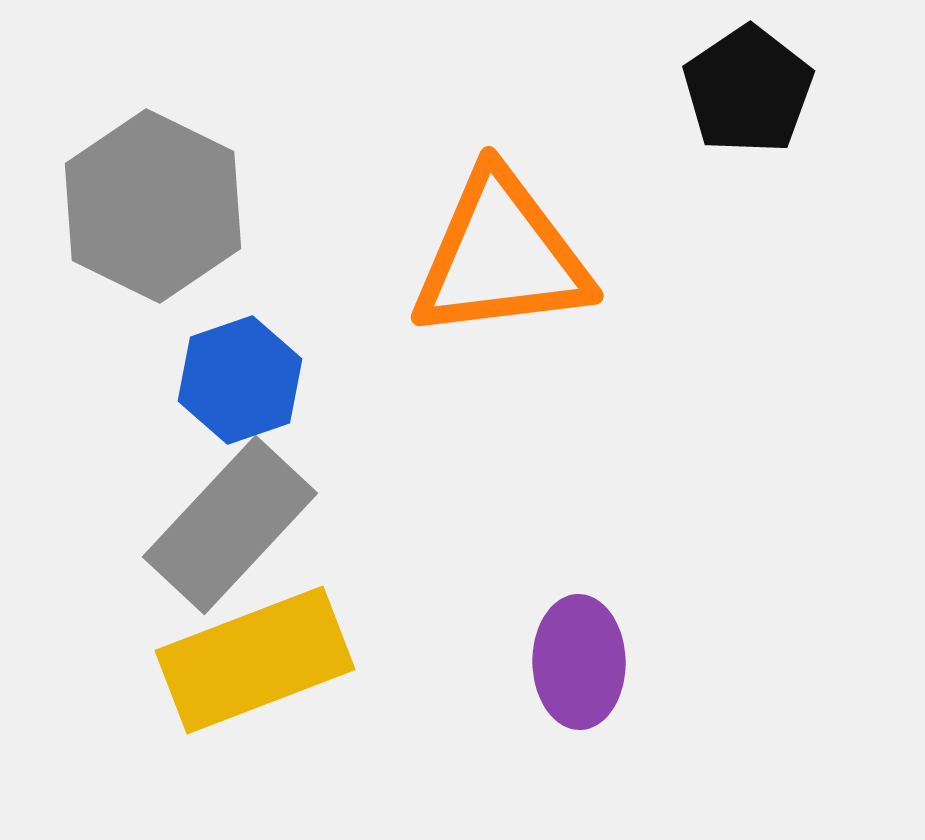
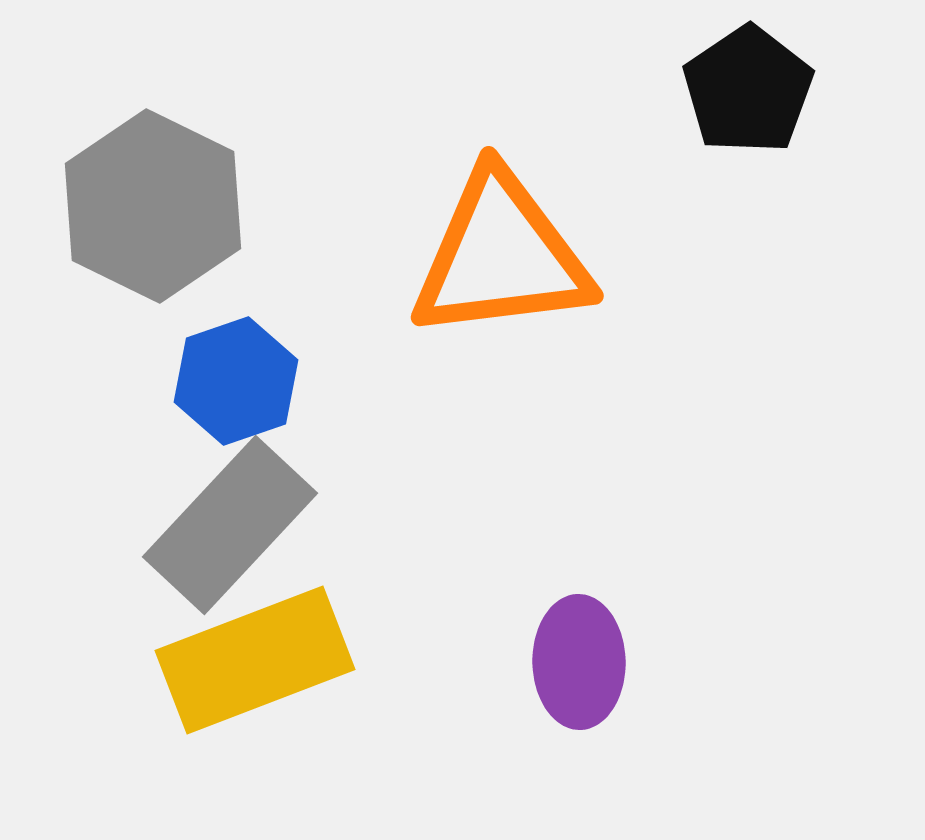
blue hexagon: moved 4 px left, 1 px down
